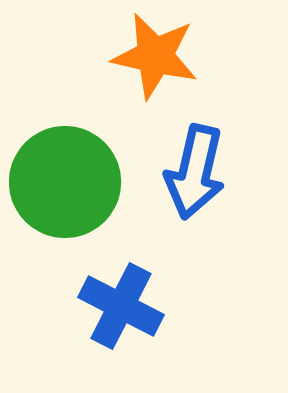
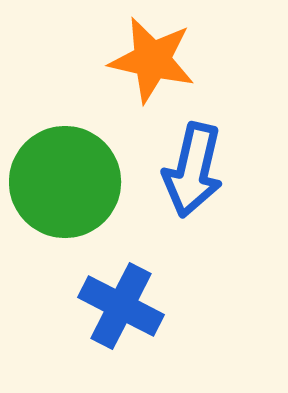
orange star: moved 3 px left, 4 px down
blue arrow: moved 2 px left, 2 px up
